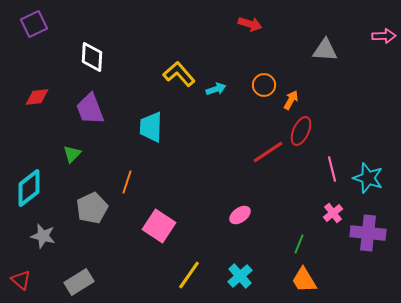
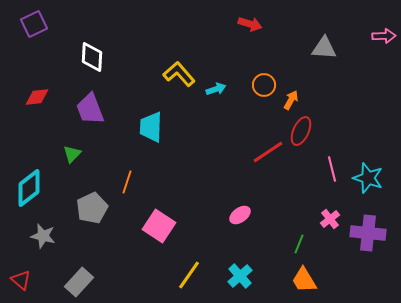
gray triangle: moved 1 px left, 2 px up
pink cross: moved 3 px left, 6 px down
gray rectangle: rotated 16 degrees counterclockwise
